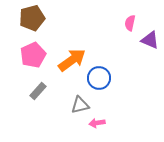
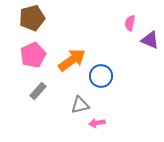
blue circle: moved 2 px right, 2 px up
